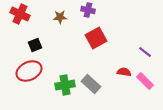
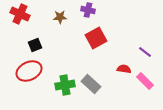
red semicircle: moved 3 px up
